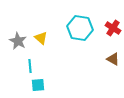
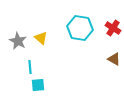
brown triangle: moved 1 px right
cyan line: moved 1 px down
